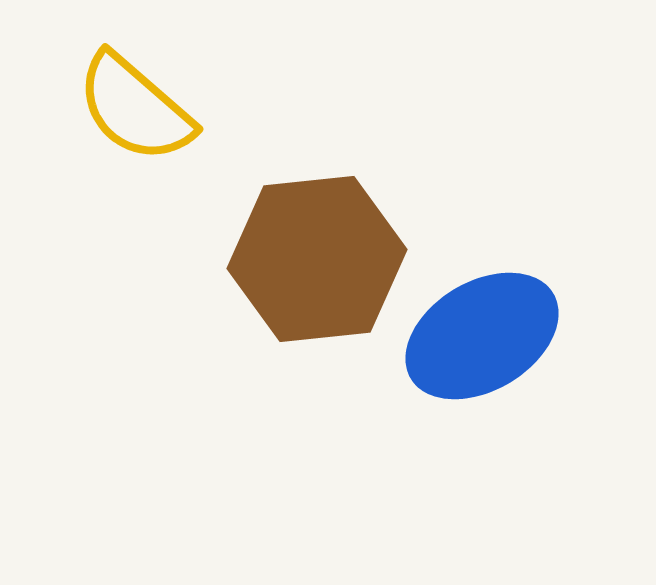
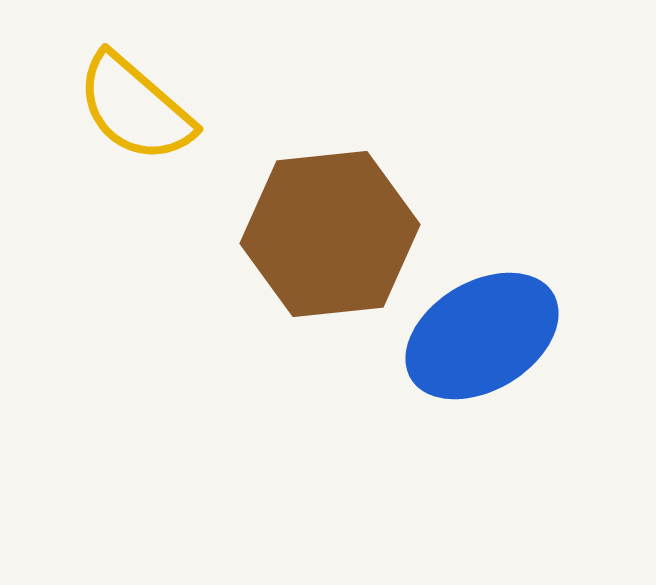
brown hexagon: moved 13 px right, 25 px up
